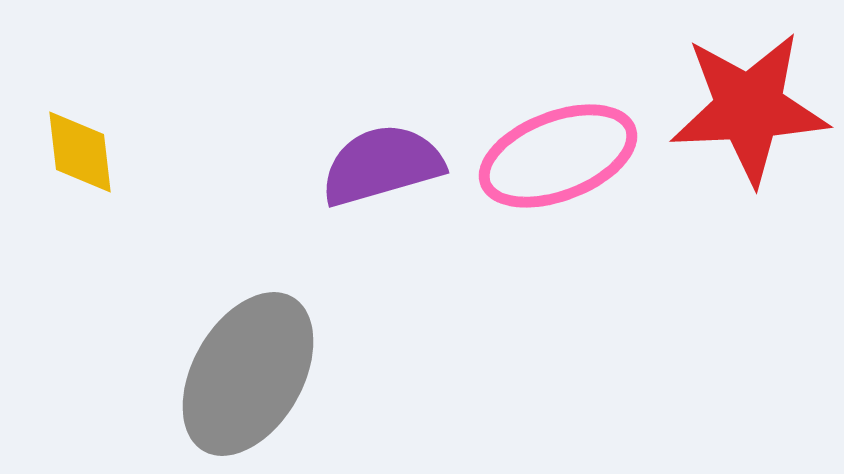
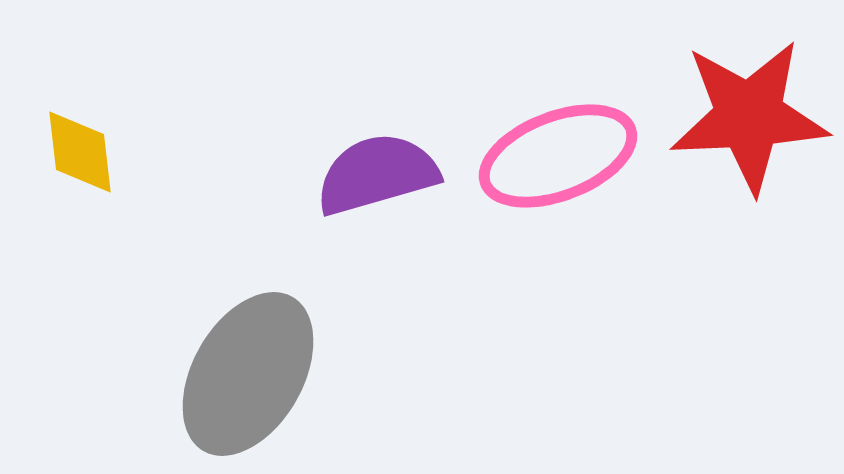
red star: moved 8 px down
purple semicircle: moved 5 px left, 9 px down
